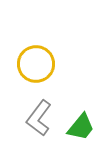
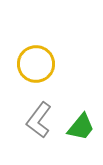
gray L-shape: moved 2 px down
